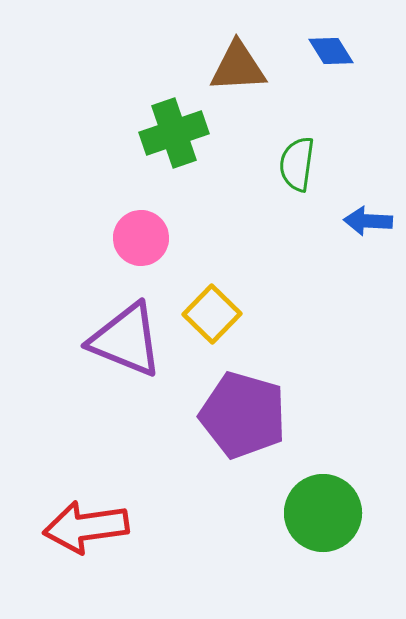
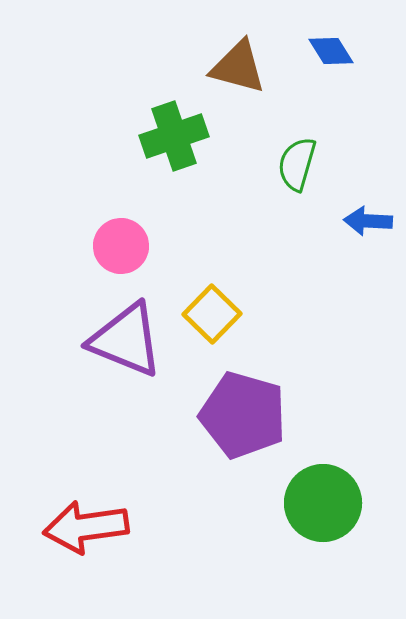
brown triangle: rotated 18 degrees clockwise
green cross: moved 3 px down
green semicircle: rotated 8 degrees clockwise
pink circle: moved 20 px left, 8 px down
green circle: moved 10 px up
